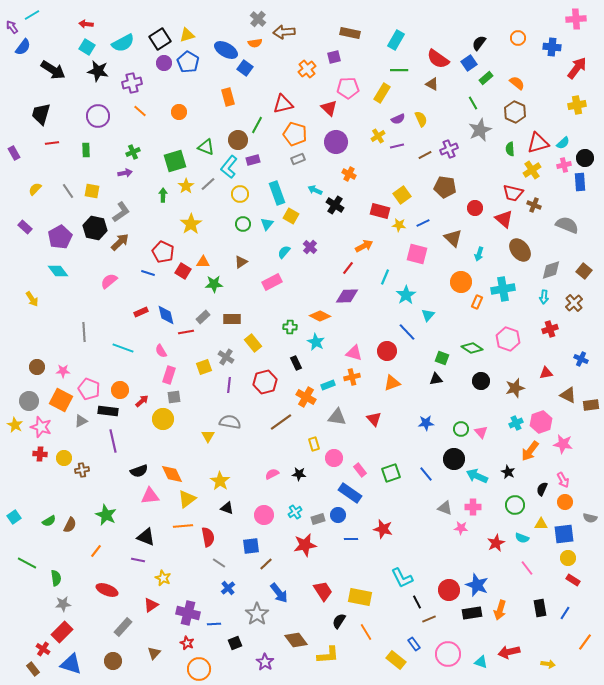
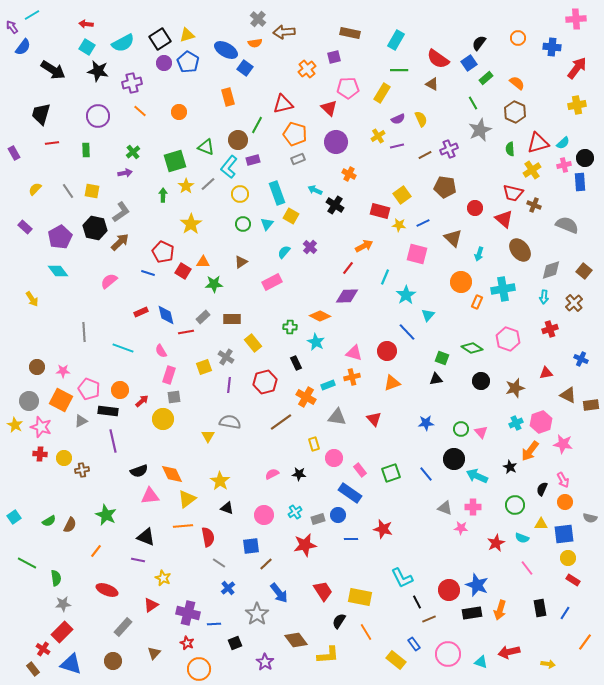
green cross at (133, 152): rotated 16 degrees counterclockwise
black star at (508, 472): moved 2 px right, 5 px up
